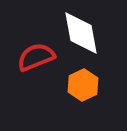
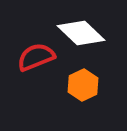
white diamond: rotated 36 degrees counterclockwise
